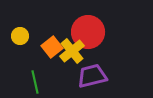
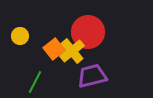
orange square: moved 2 px right, 2 px down
green line: rotated 40 degrees clockwise
